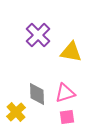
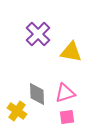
purple cross: moved 1 px up
yellow cross: moved 1 px right, 1 px up; rotated 12 degrees counterclockwise
